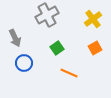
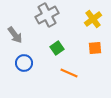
gray arrow: moved 3 px up; rotated 12 degrees counterclockwise
orange square: rotated 24 degrees clockwise
